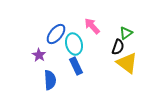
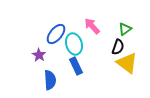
green triangle: moved 1 px left, 4 px up
